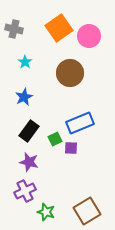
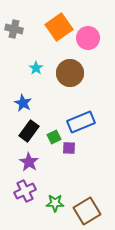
orange square: moved 1 px up
pink circle: moved 1 px left, 2 px down
cyan star: moved 11 px right, 6 px down
blue star: moved 1 px left, 6 px down; rotated 18 degrees counterclockwise
blue rectangle: moved 1 px right, 1 px up
green square: moved 1 px left, 2 px up
purple square: moved 2 px left
purple star: rotated 18 degrees clockwise
green star: moved 9 px right, 9 px up; rotated 18 degrees counterclockwise
